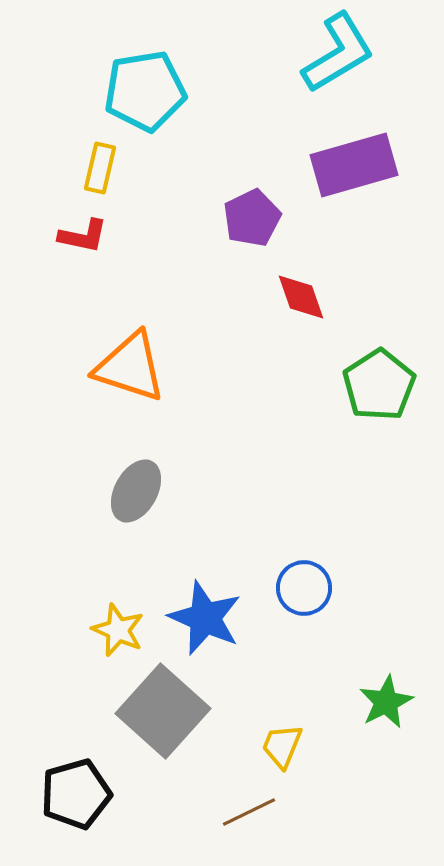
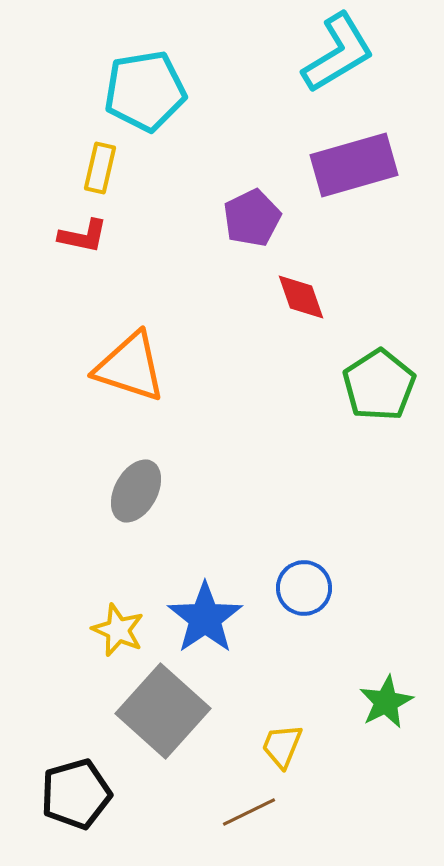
blue star: rotated 14 degrees clockwise
